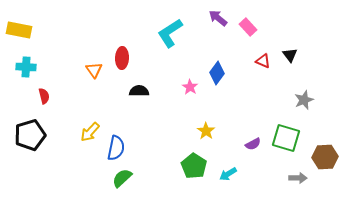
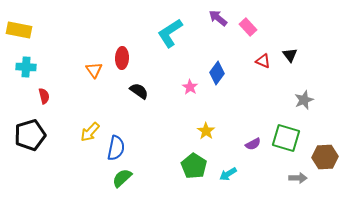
black semicircle: rotated 36 degrees clockwise
